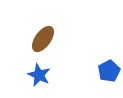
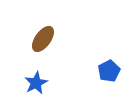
blue star: moved 3 px left, 8 px down; rotated 20 degrees clockwise
